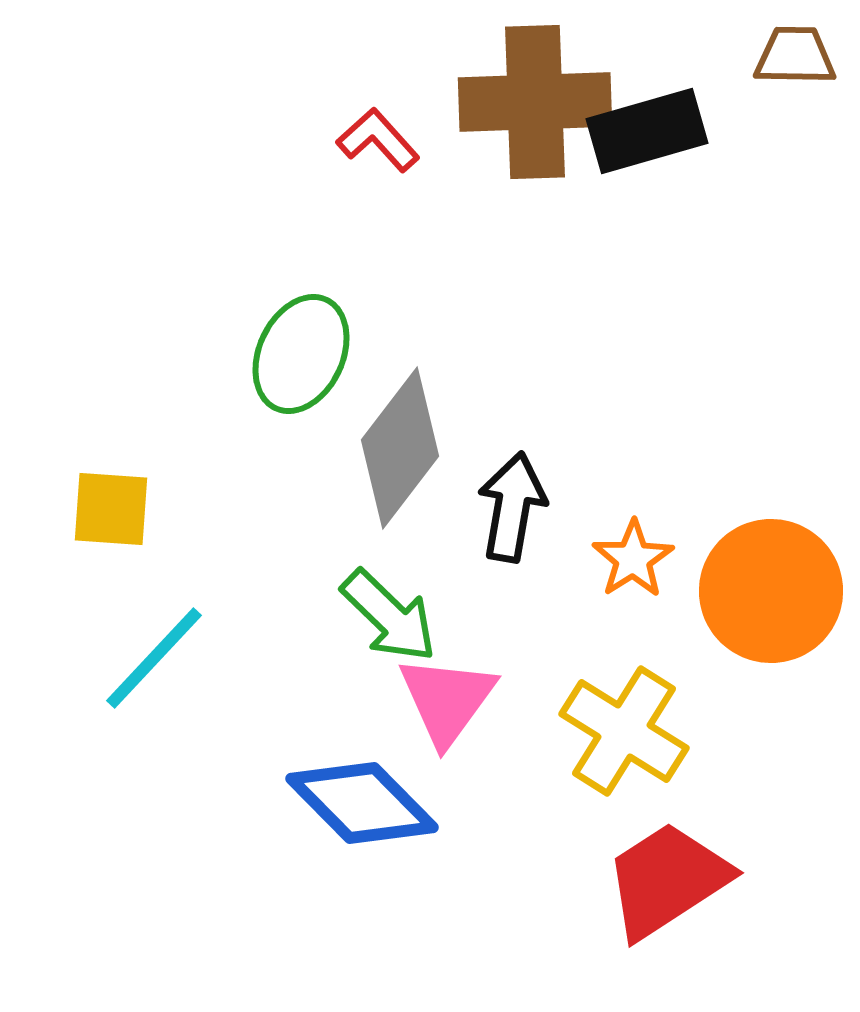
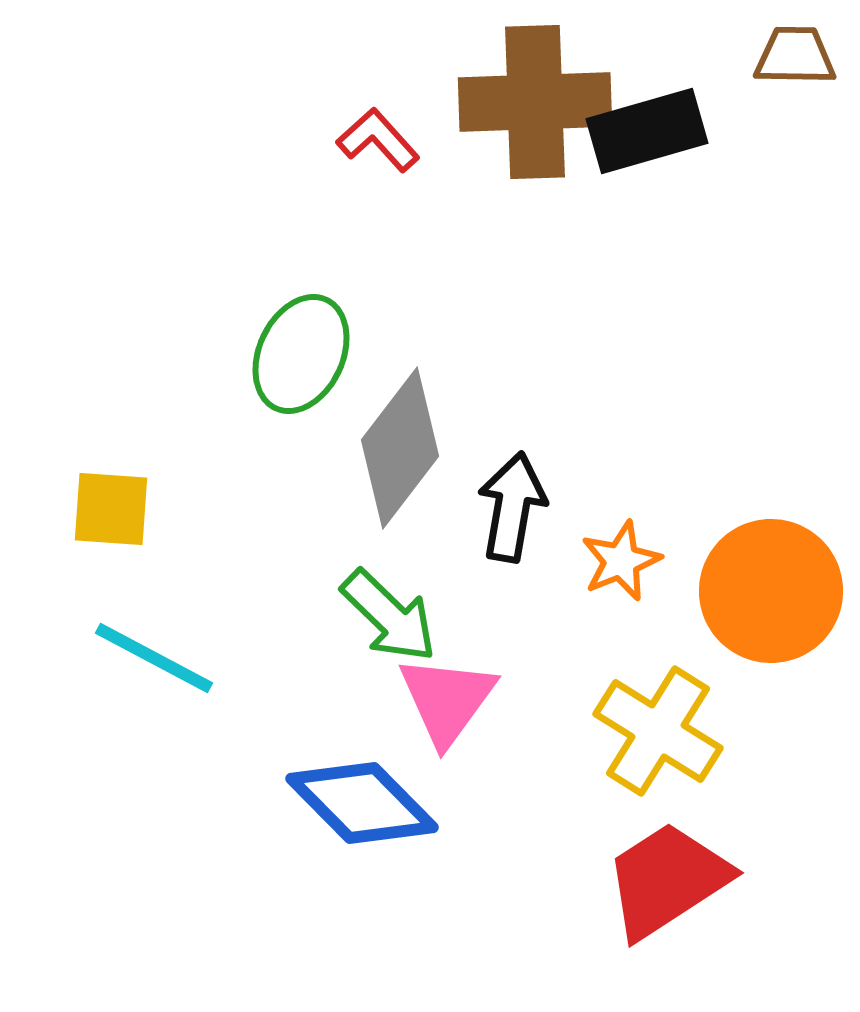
orange star: moved 12 px left, 2 px down; rotated 10 degrees clockwise
cyan line: rotated 75 degrees clockwise
yellow cross: moved 34 px right
